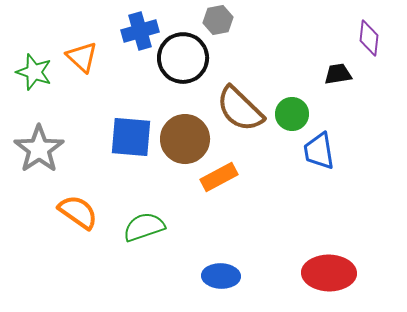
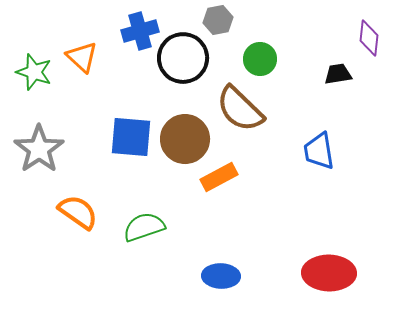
green circle: moved 32 px left, 55 px up
